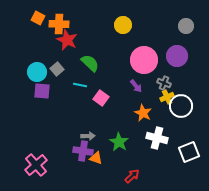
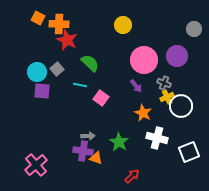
gray circle: moved 8 px right, 3 px down
